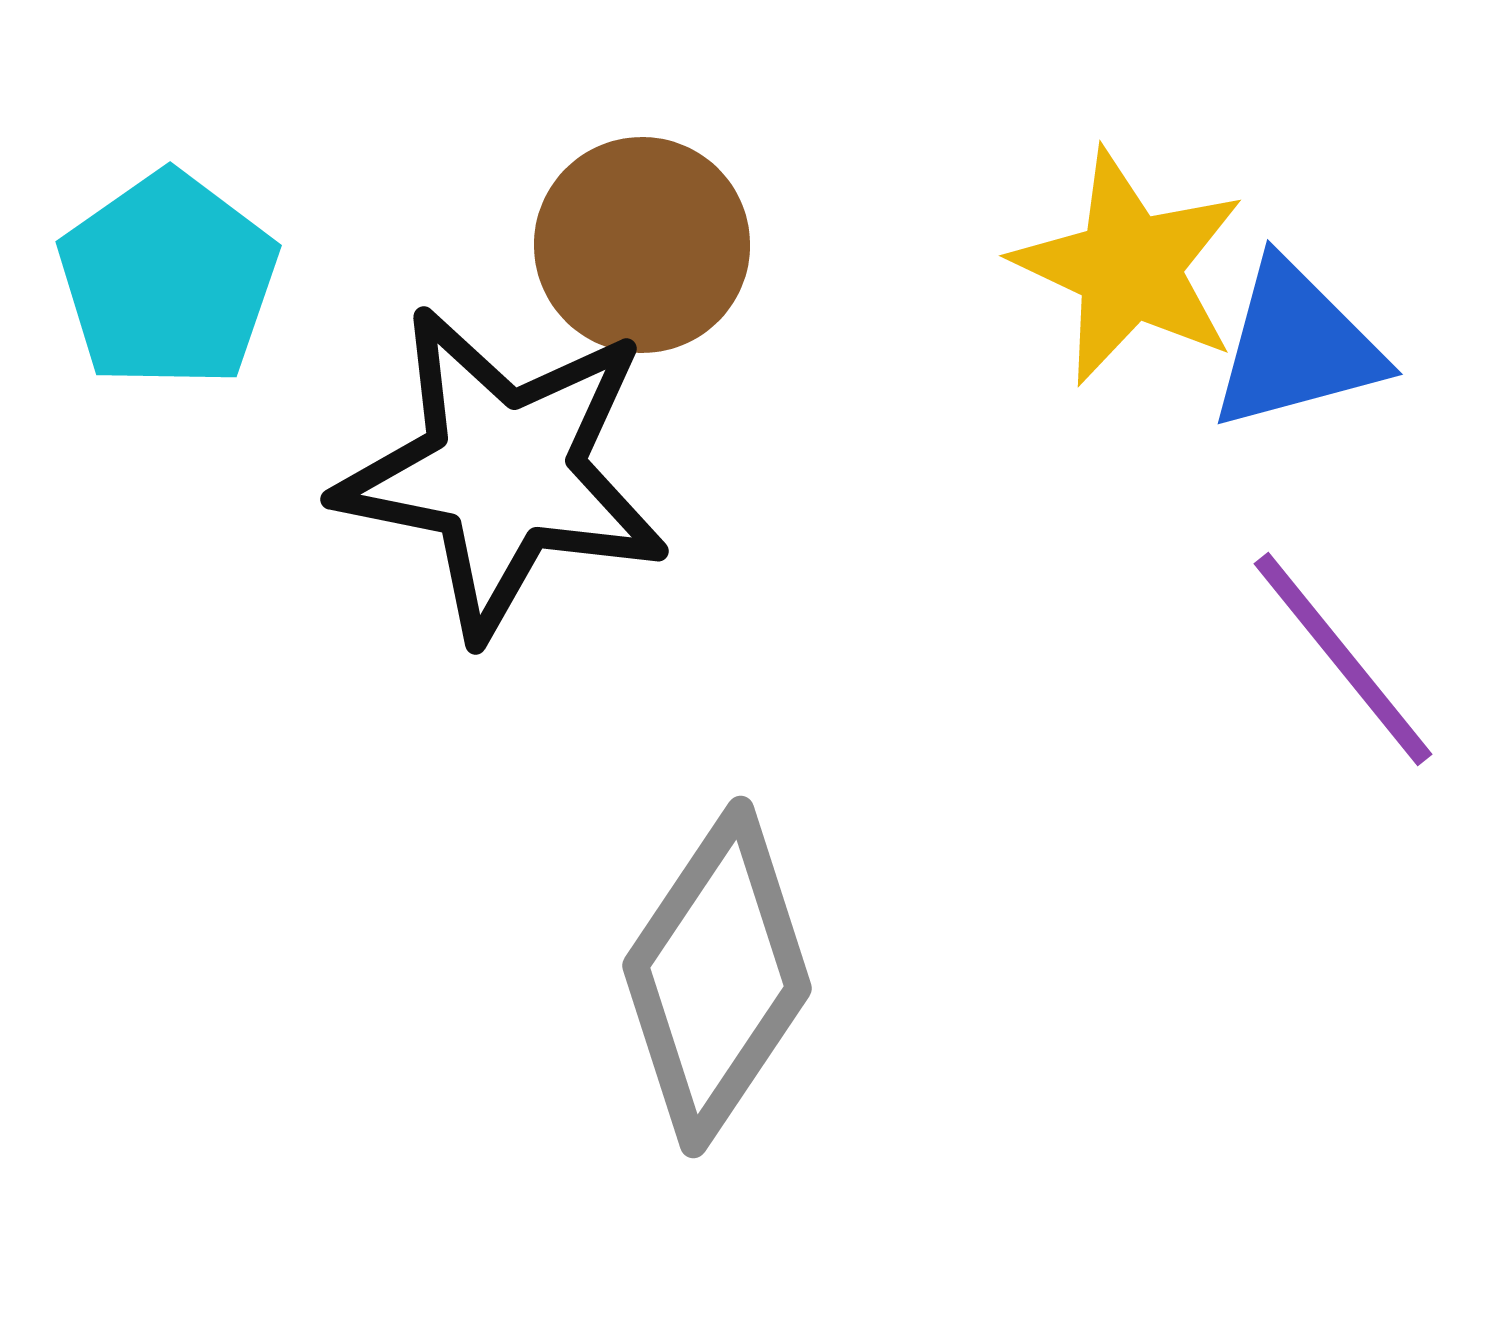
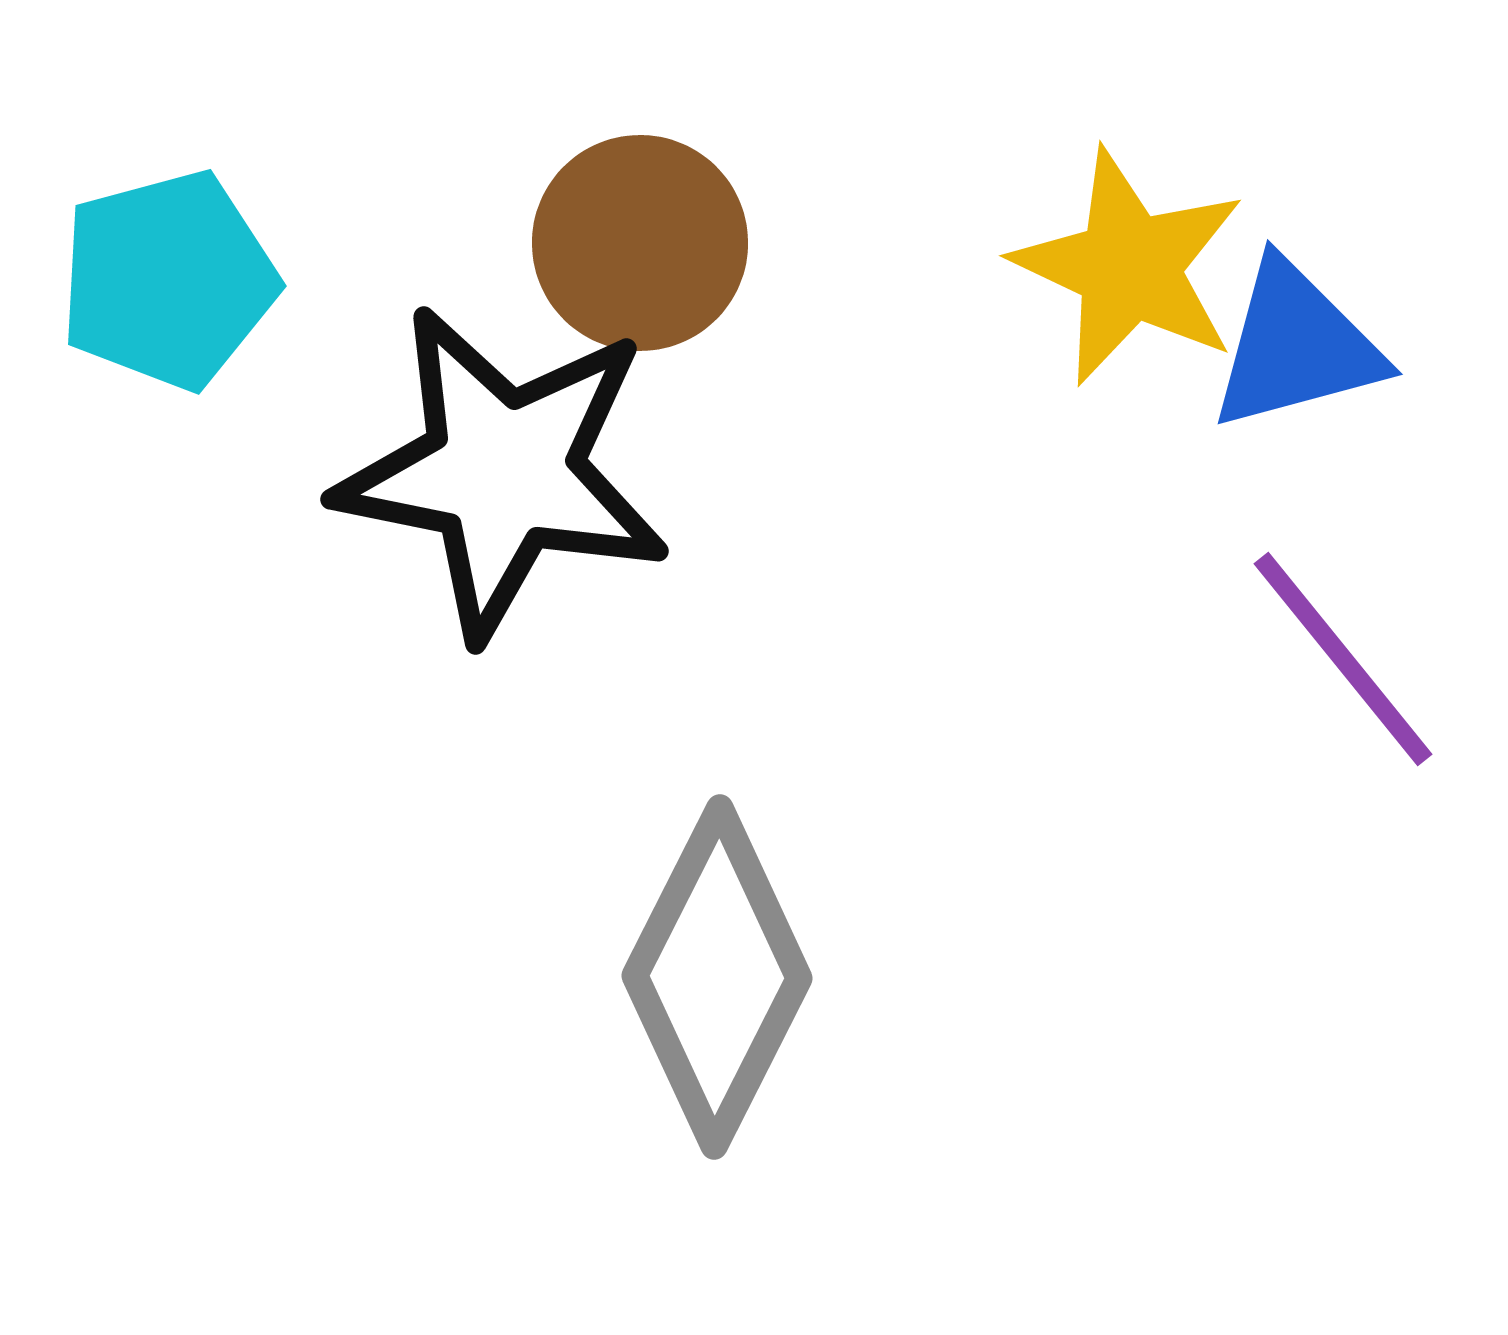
brown circle: moved 2 px left, 2 px up
cyan pentagon: rotated 20 degrees clockwise
gray diamond: rotated 7 degrees counterclockwise
